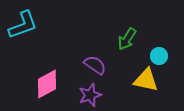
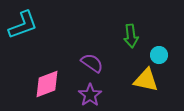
green arrow: moved 4 px right, 3 px up; rotated 40 degrees counterclockwise
cyan circle: moved 1 px up
purple semicircle: moved 3 px left, 2 px up
pink diamond: rotated 8 degrees clockwise
purple star: rotated 15 degrees counterclockwise
